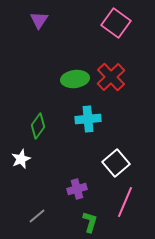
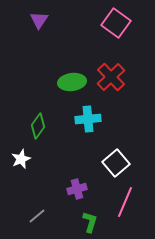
green ellipse: moved 3 px left, 3 px down
